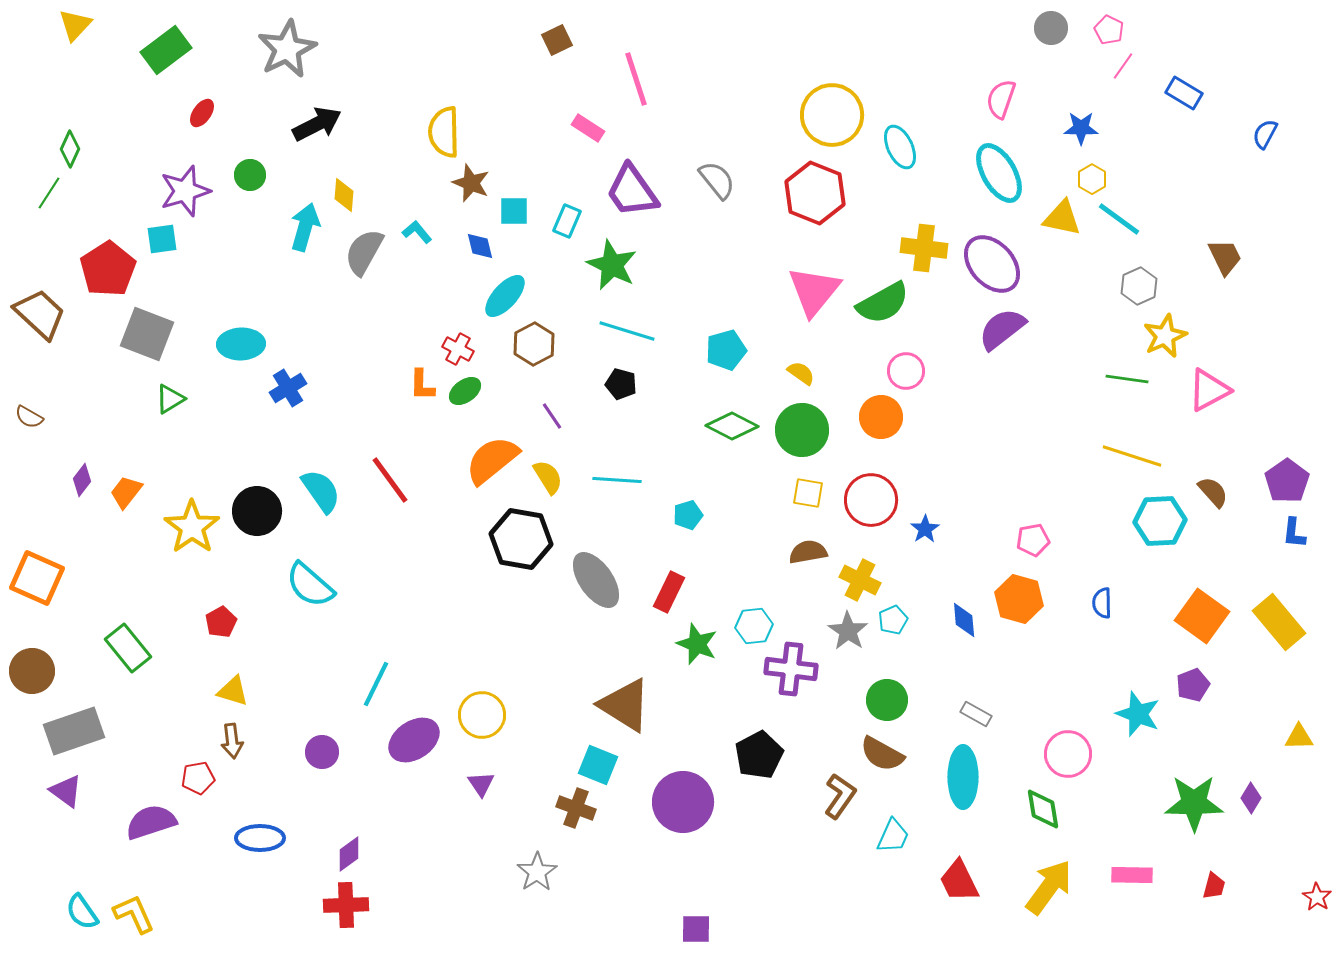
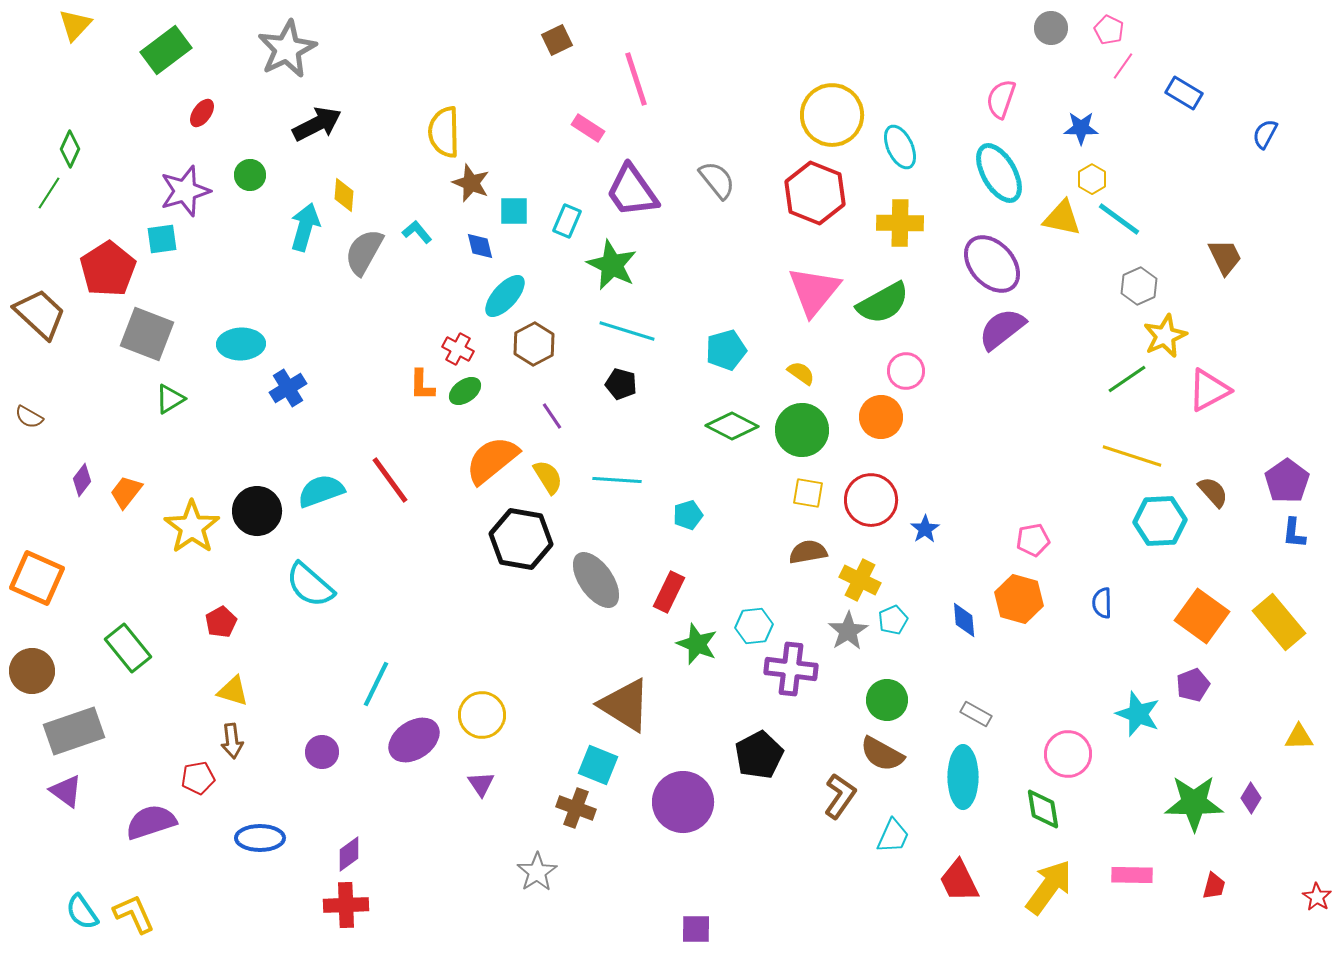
yellow cross at (924, 248): moved 24 px left, 25 px up; rotated 6 degrees counterclockwise
green line at (1127, 379): rotated 42 degrees counterclockwise
cyan semicircle at (321, 491): rotated 75 degrees counterclockwise
gray star at (848, 631): rotated 6 degrees clockwise
